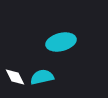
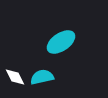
cyan ellipse: rotated 20 degrees counterclockwise
